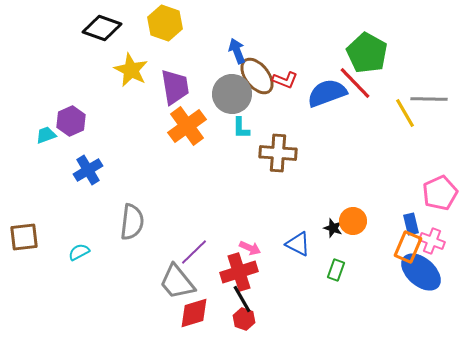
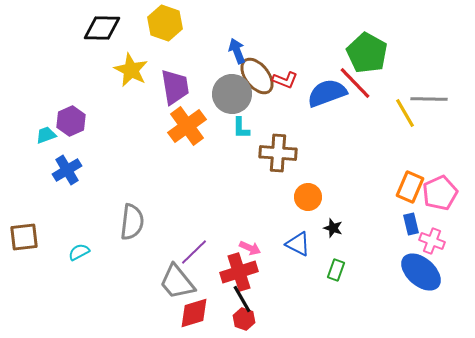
black diamond: rotated 18 degrees counterclockwise
blue cross: moved 21 px left
orange circle: moved 45 px left, 24 px up
orange rectangle: moved 2 px right, 60 px up
